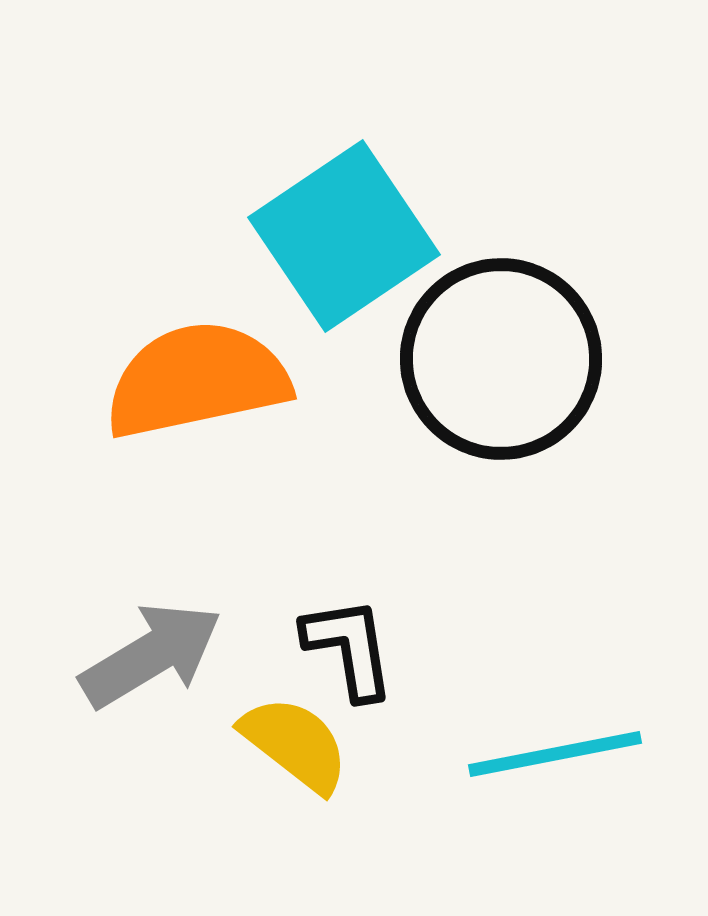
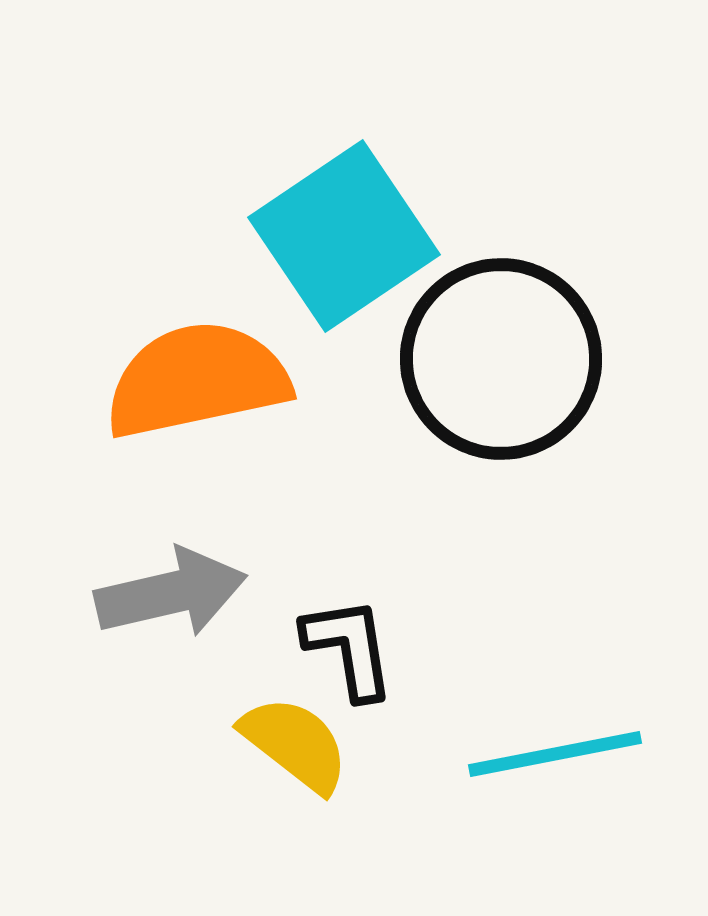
gray arrow: moved 20 px right, 62 px up; rotated 18 degrees clockwise
